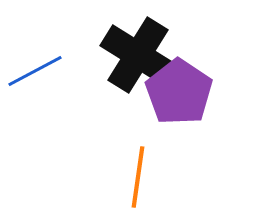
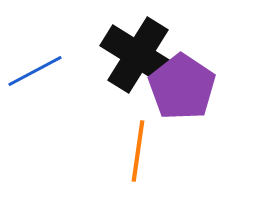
purple pentagon: moved 3 px right, 5 px up
orange line: moved 26 px up
